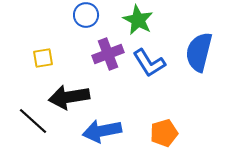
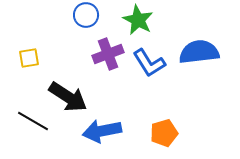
blue semicircle: rotated 69 degrees clockwise
yellow square: moved 14 px left
black arrow: moved 1 px left; rotated 138 degrees counterclockwise
black line: rotated 12 degrees counterclockwise
